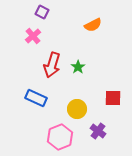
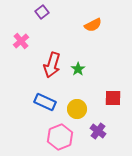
purple square: rotated 24 degrees clockwise
pink cross: moved 12 px left, 5 px down
green star: moved 2 px down
blue rectangle: moved 9 px right, 4 px down
